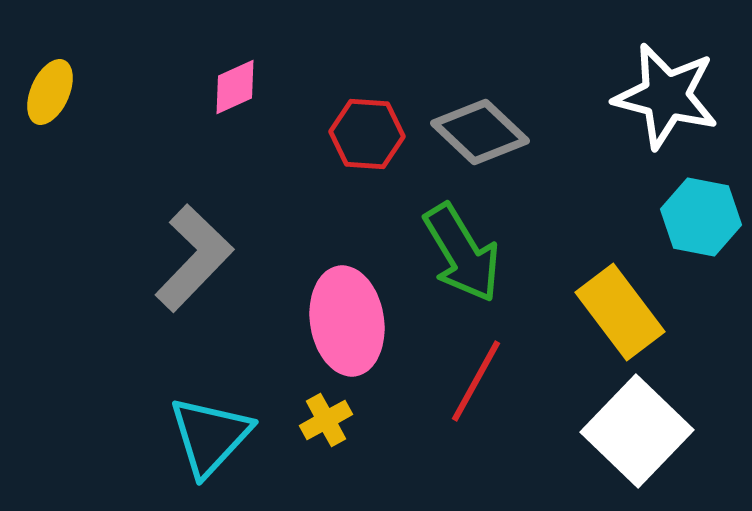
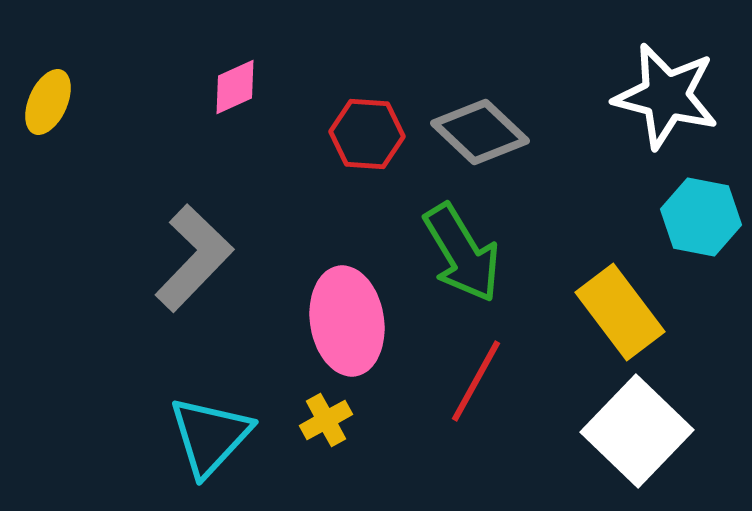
yellow ellipse: moved 2 px left, 10 px down
